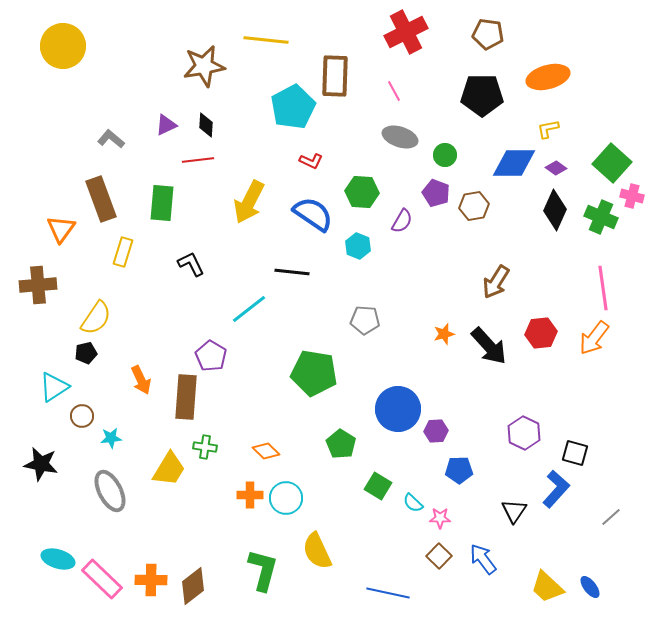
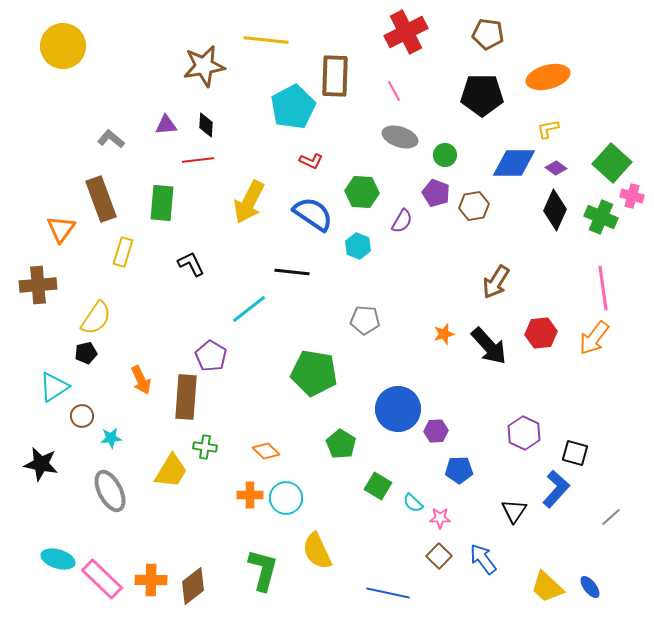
purple triangle at (166, 125): rotated 20 degrees clockwise
yellow trapezoid at (169, 469): moved 2 px right, 2 px down
